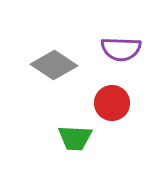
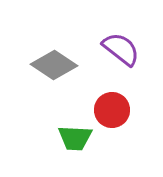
purple semicircle: rotated 144 degrees counterclockwise
red circle: moved 7 px down
